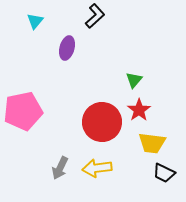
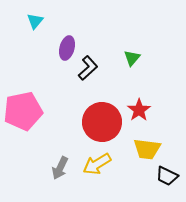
black L-shape: moved 7 px left, 52 px down
green triangle: moved 2 px left, 22 px up
yellow trapezoid: moved 5 px left, 6 px down
yellow arrow: moved 4 px up; rotated 24 degrees counterclockwise
black trapezoid: moved 3 px right, 3 px down
